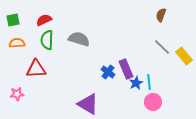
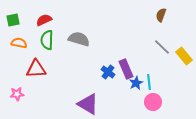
orange semicircle: moved 2 px right; rotated 14 degrees clockwise
